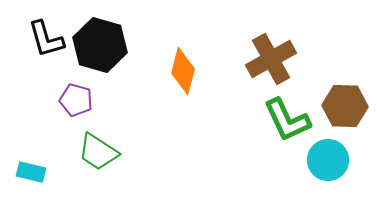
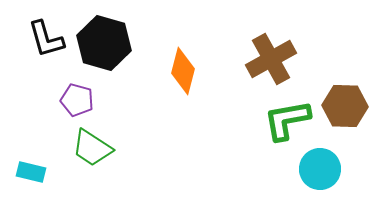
black hexagon: moved 4 px right, 2 px up
purple pentagon: moved 1 px right
green L-shape: rotated 105 degrees clockwise
green trapezoid: moved 6 px left, 4 px up
cyan circle: moved 8 px left, 9 px down
